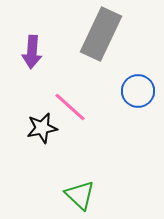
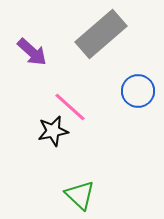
gray rectangle: rotated 24 degrees clockwise
purple arrow: rotated 52 degrees counterclockwise
black star: moved 11 px right, 3 px down
